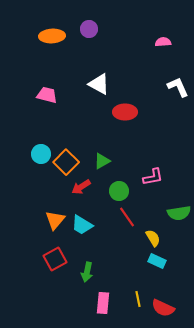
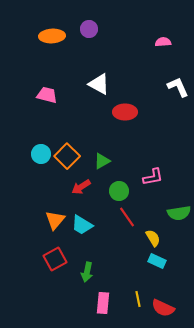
orange square: moved 1 px right, 6 px up
